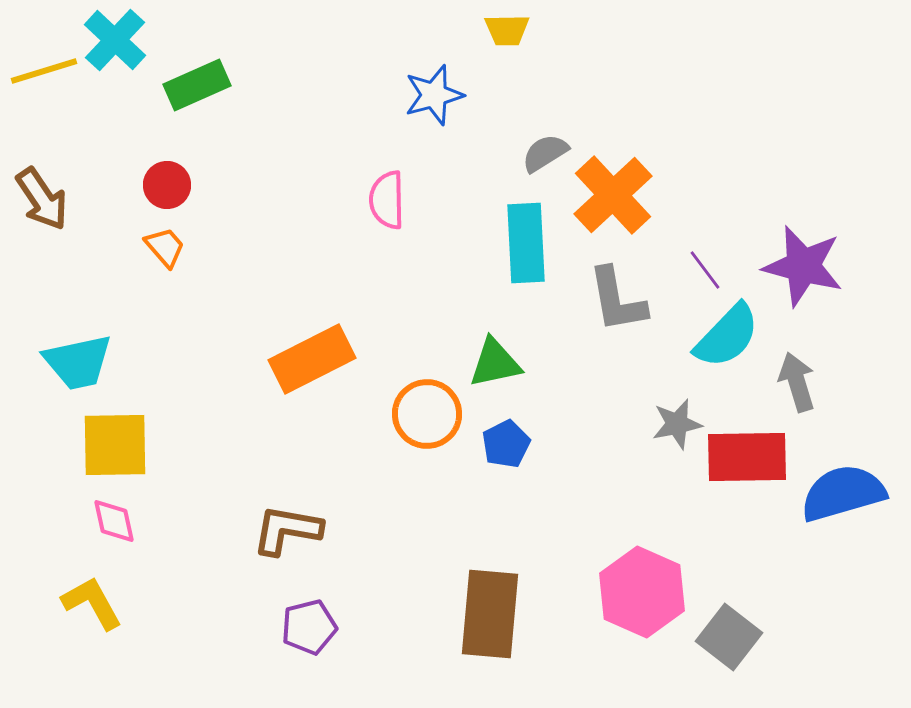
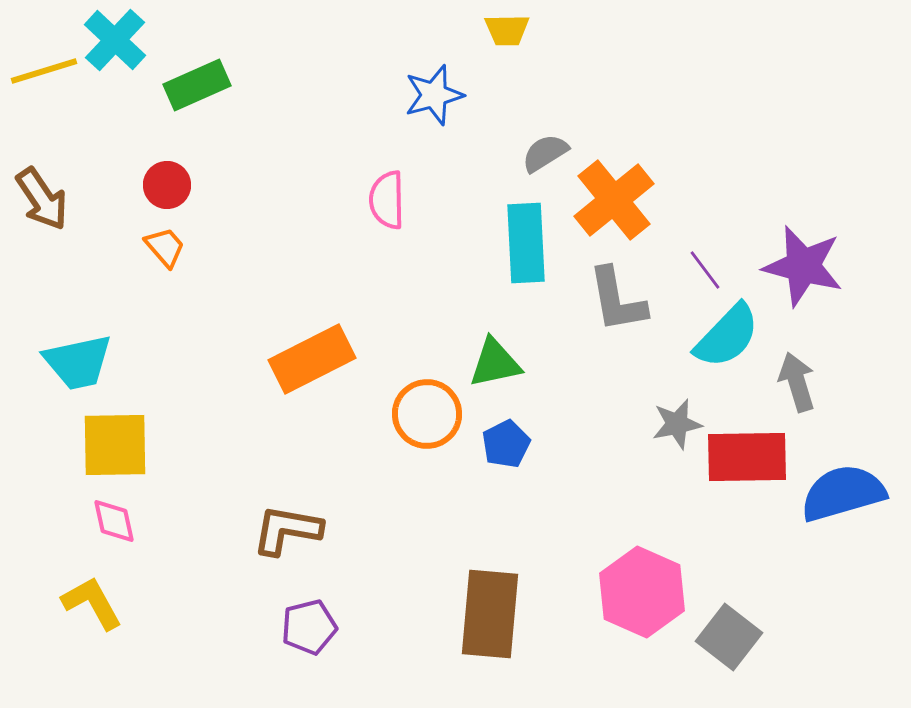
orange cross: moved 1 px right, 5 px down; rotated 4 degrees clockwise
